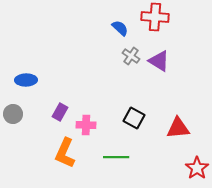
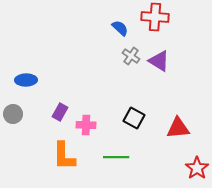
orange L-shape: moved 1 px left, 3 px down; rotated 24 degrees counterclockwise
